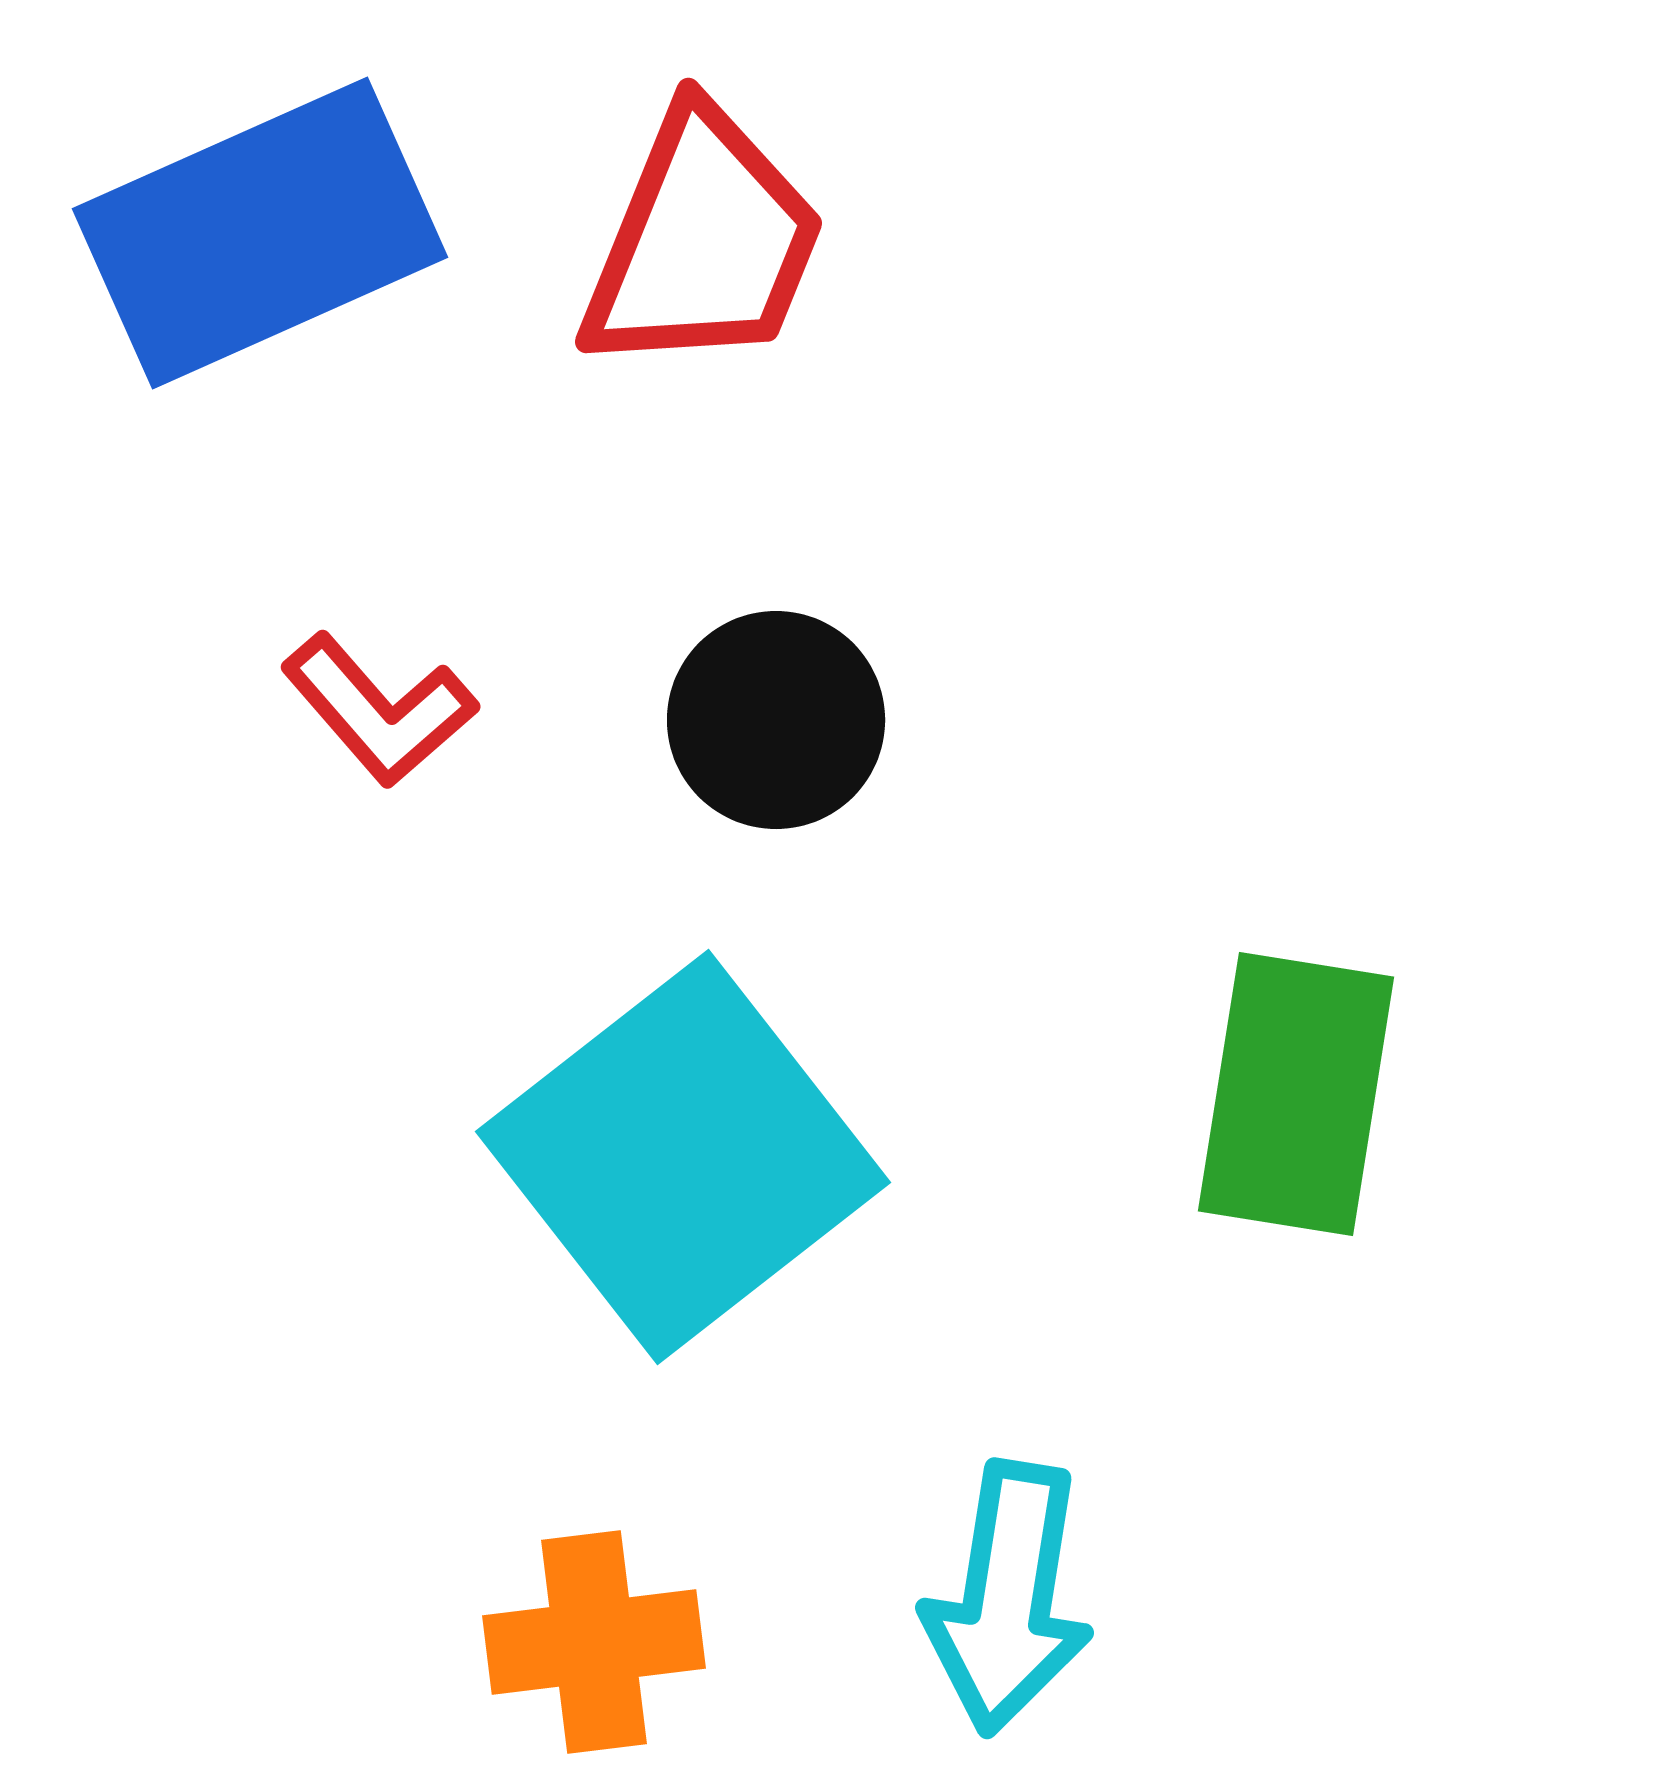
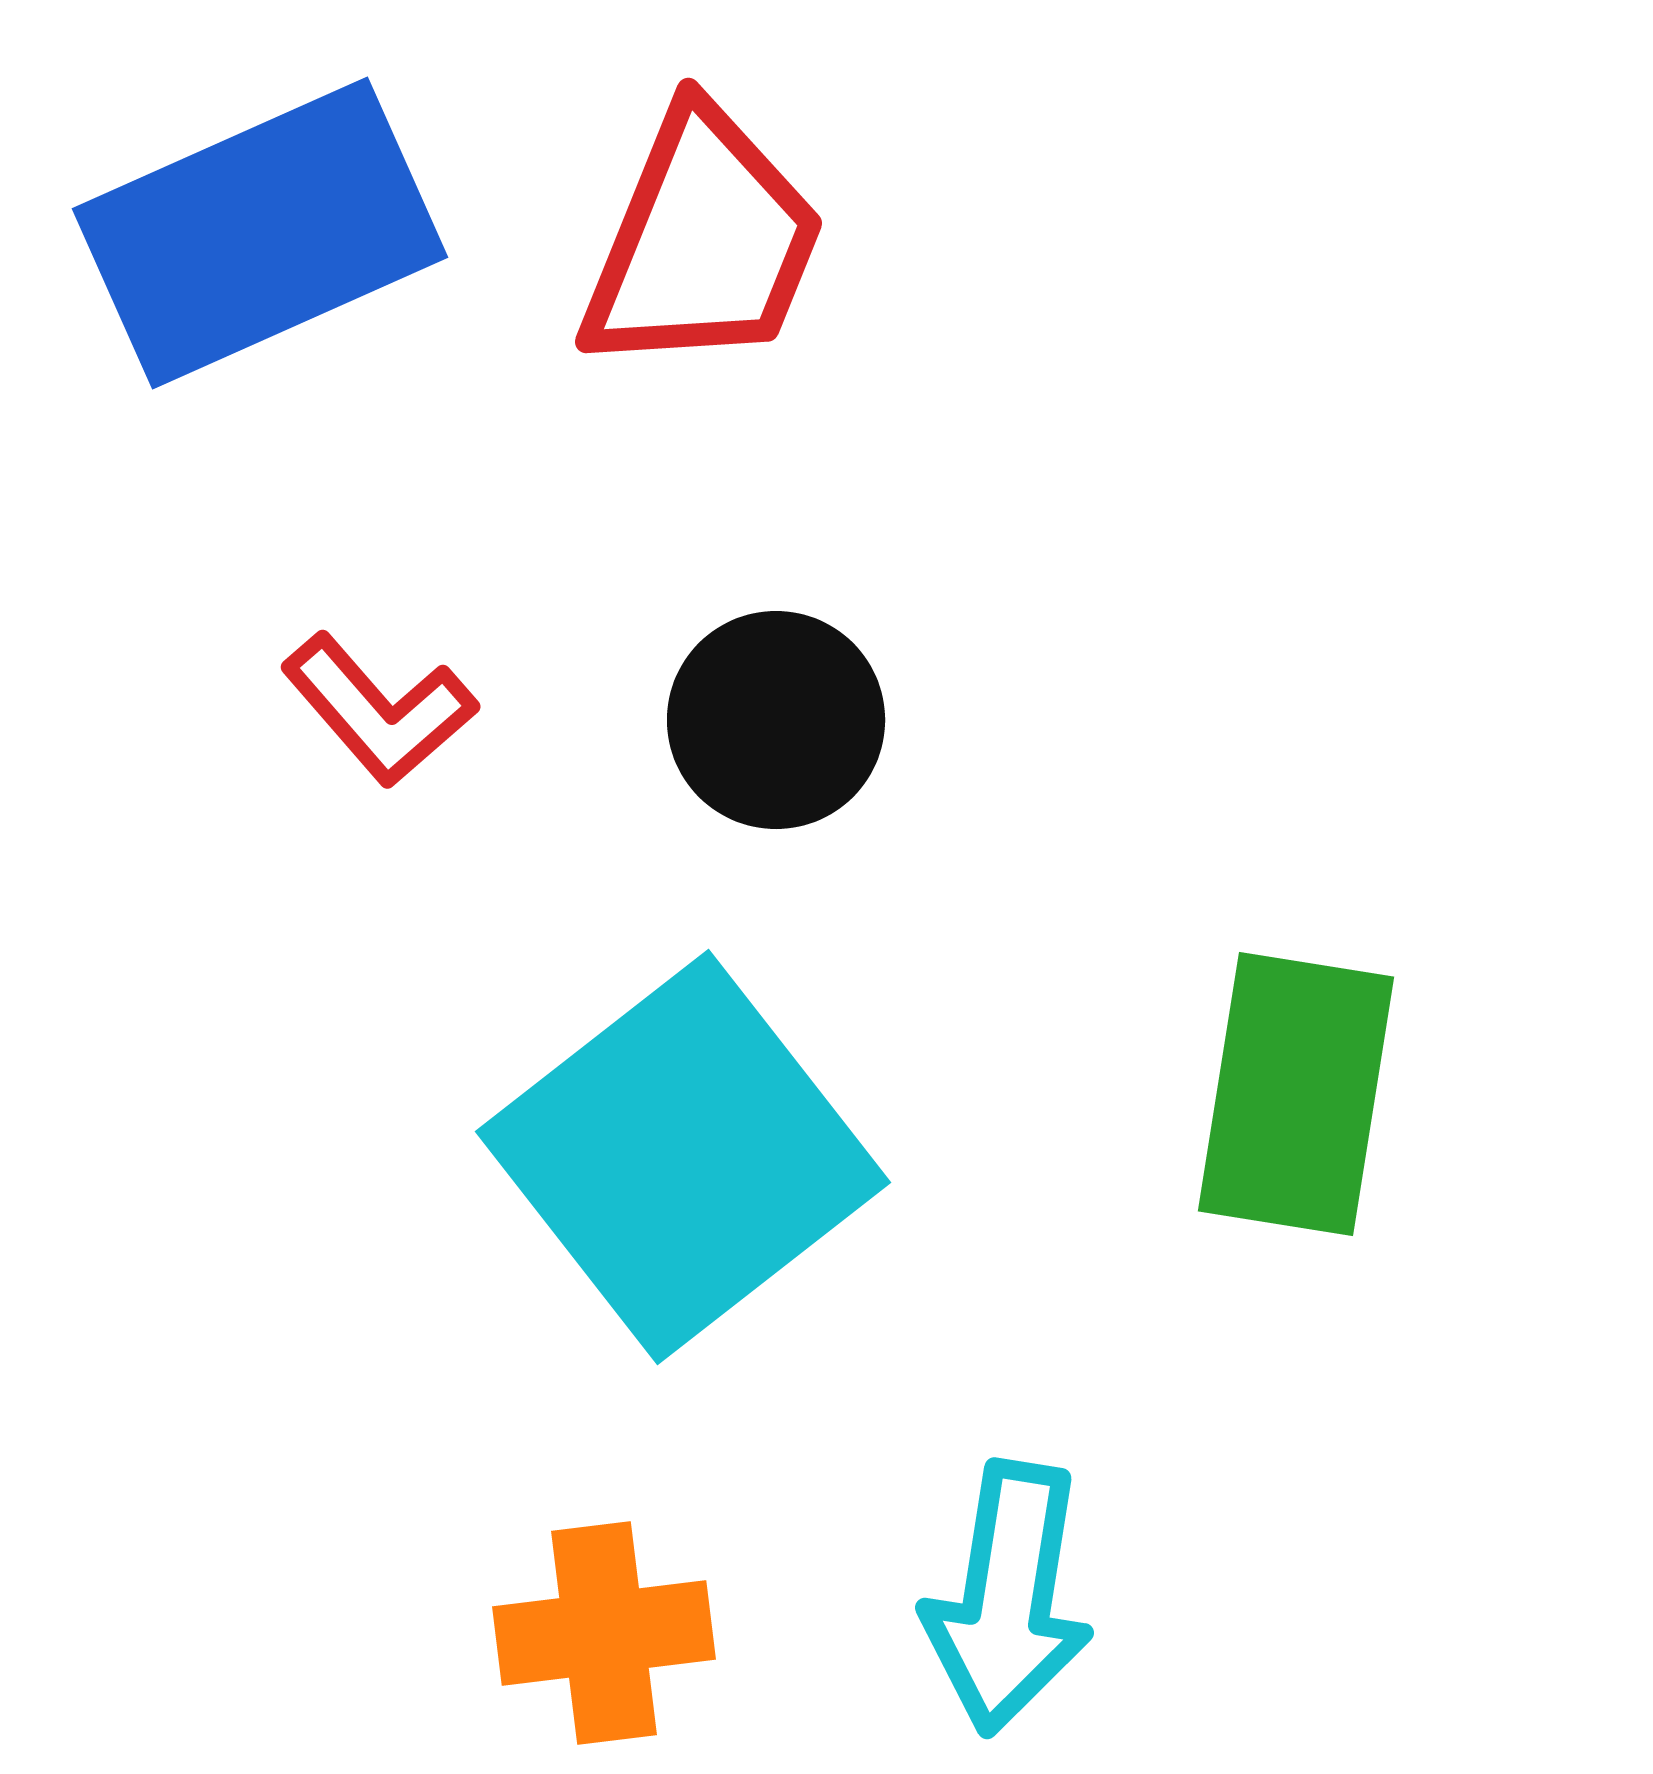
orange cross: moved 10 px right, 9 px up
